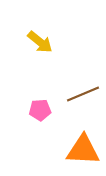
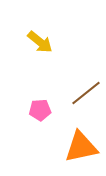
brown line: moved 3 px right, 1 px up; rotated 16 degrees counterclockwise
orange triangle: moved 2 px left, 3 px up; rotated 15 degrees counterclockwise
